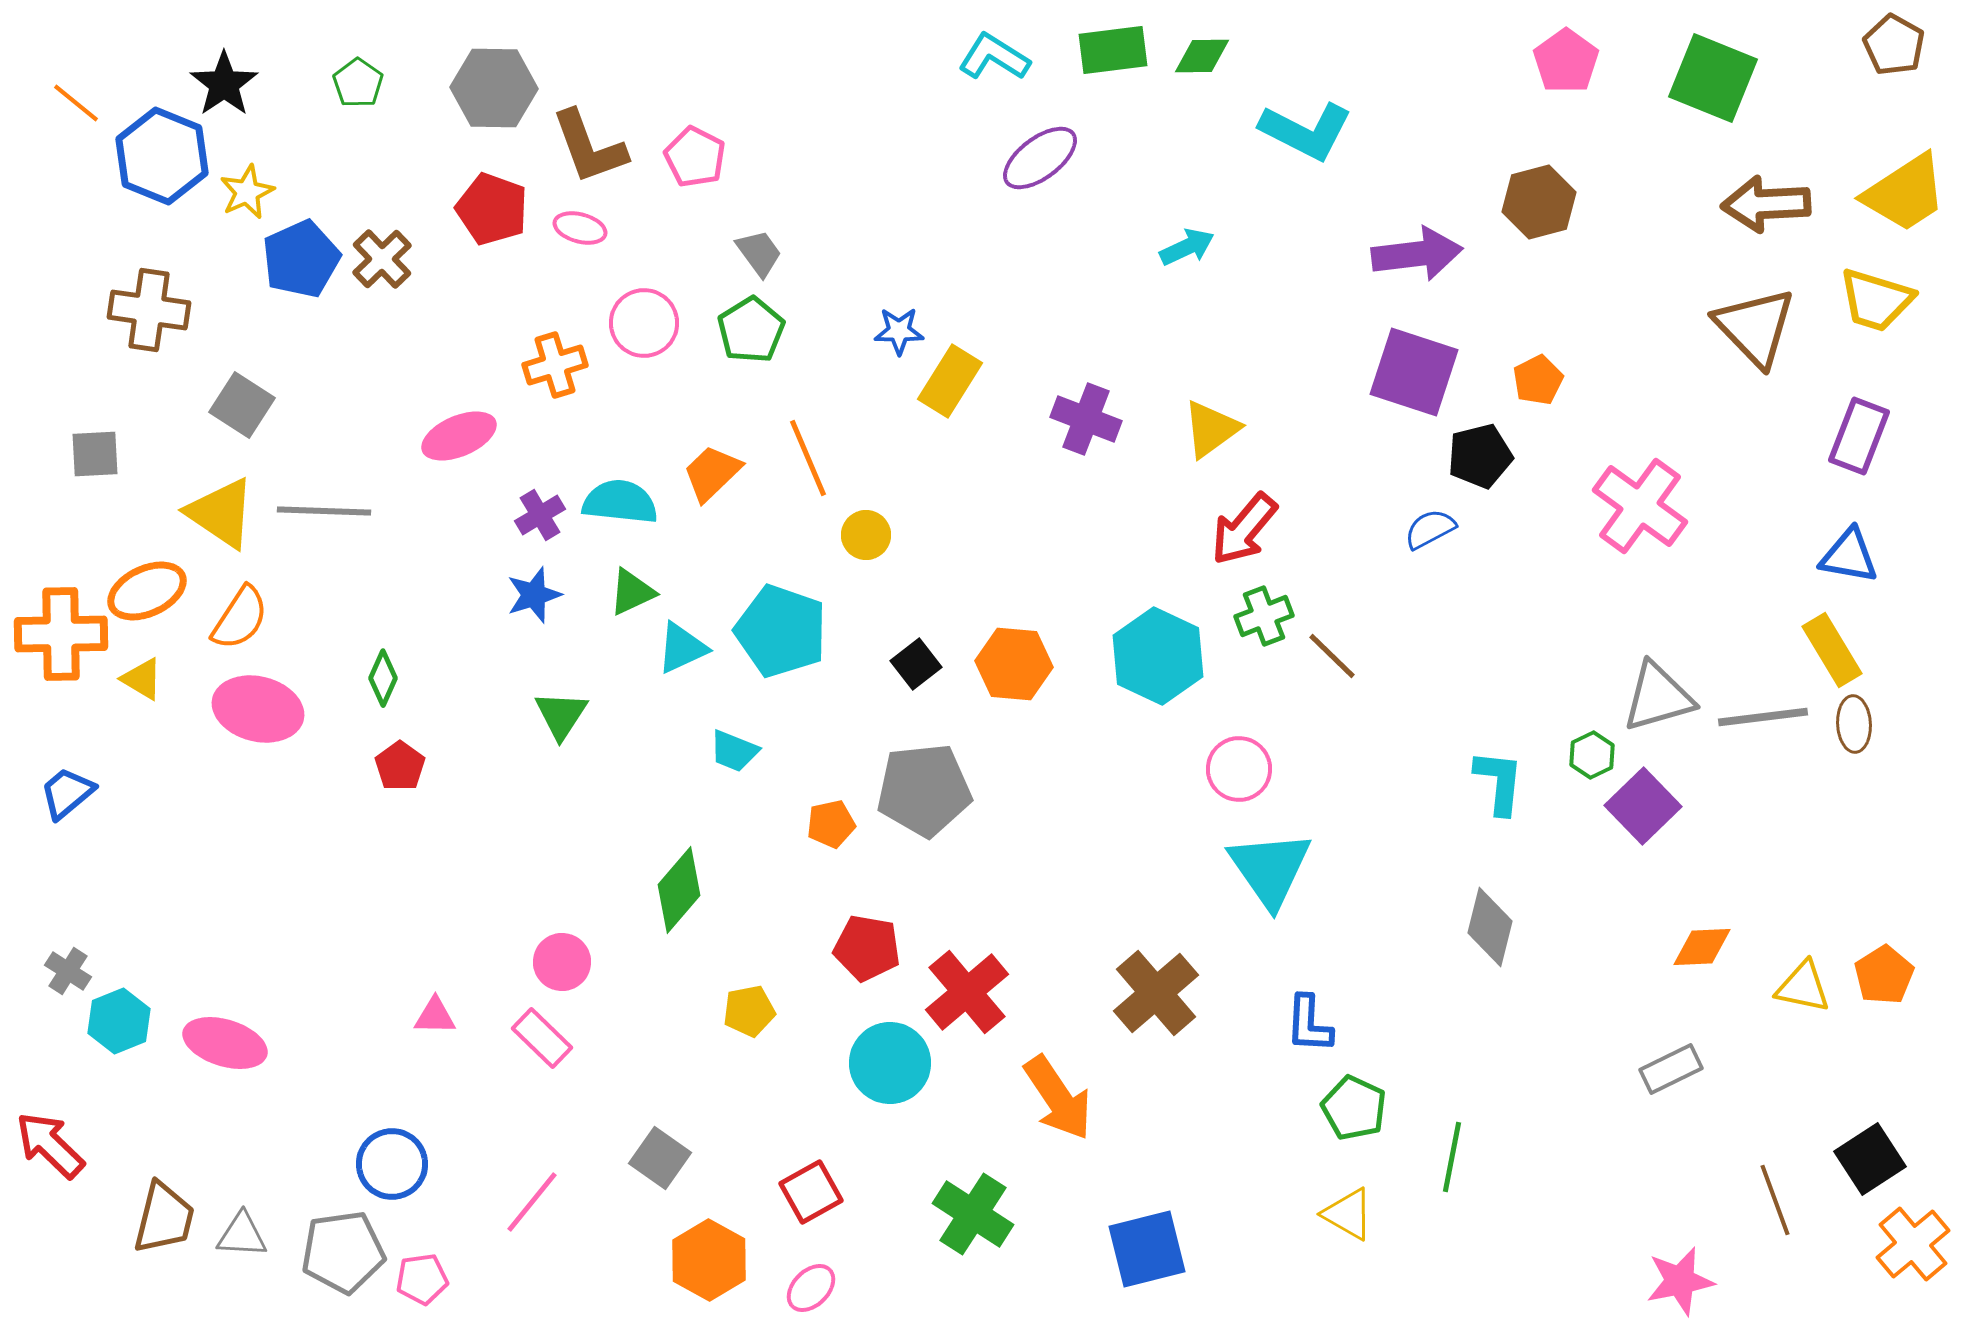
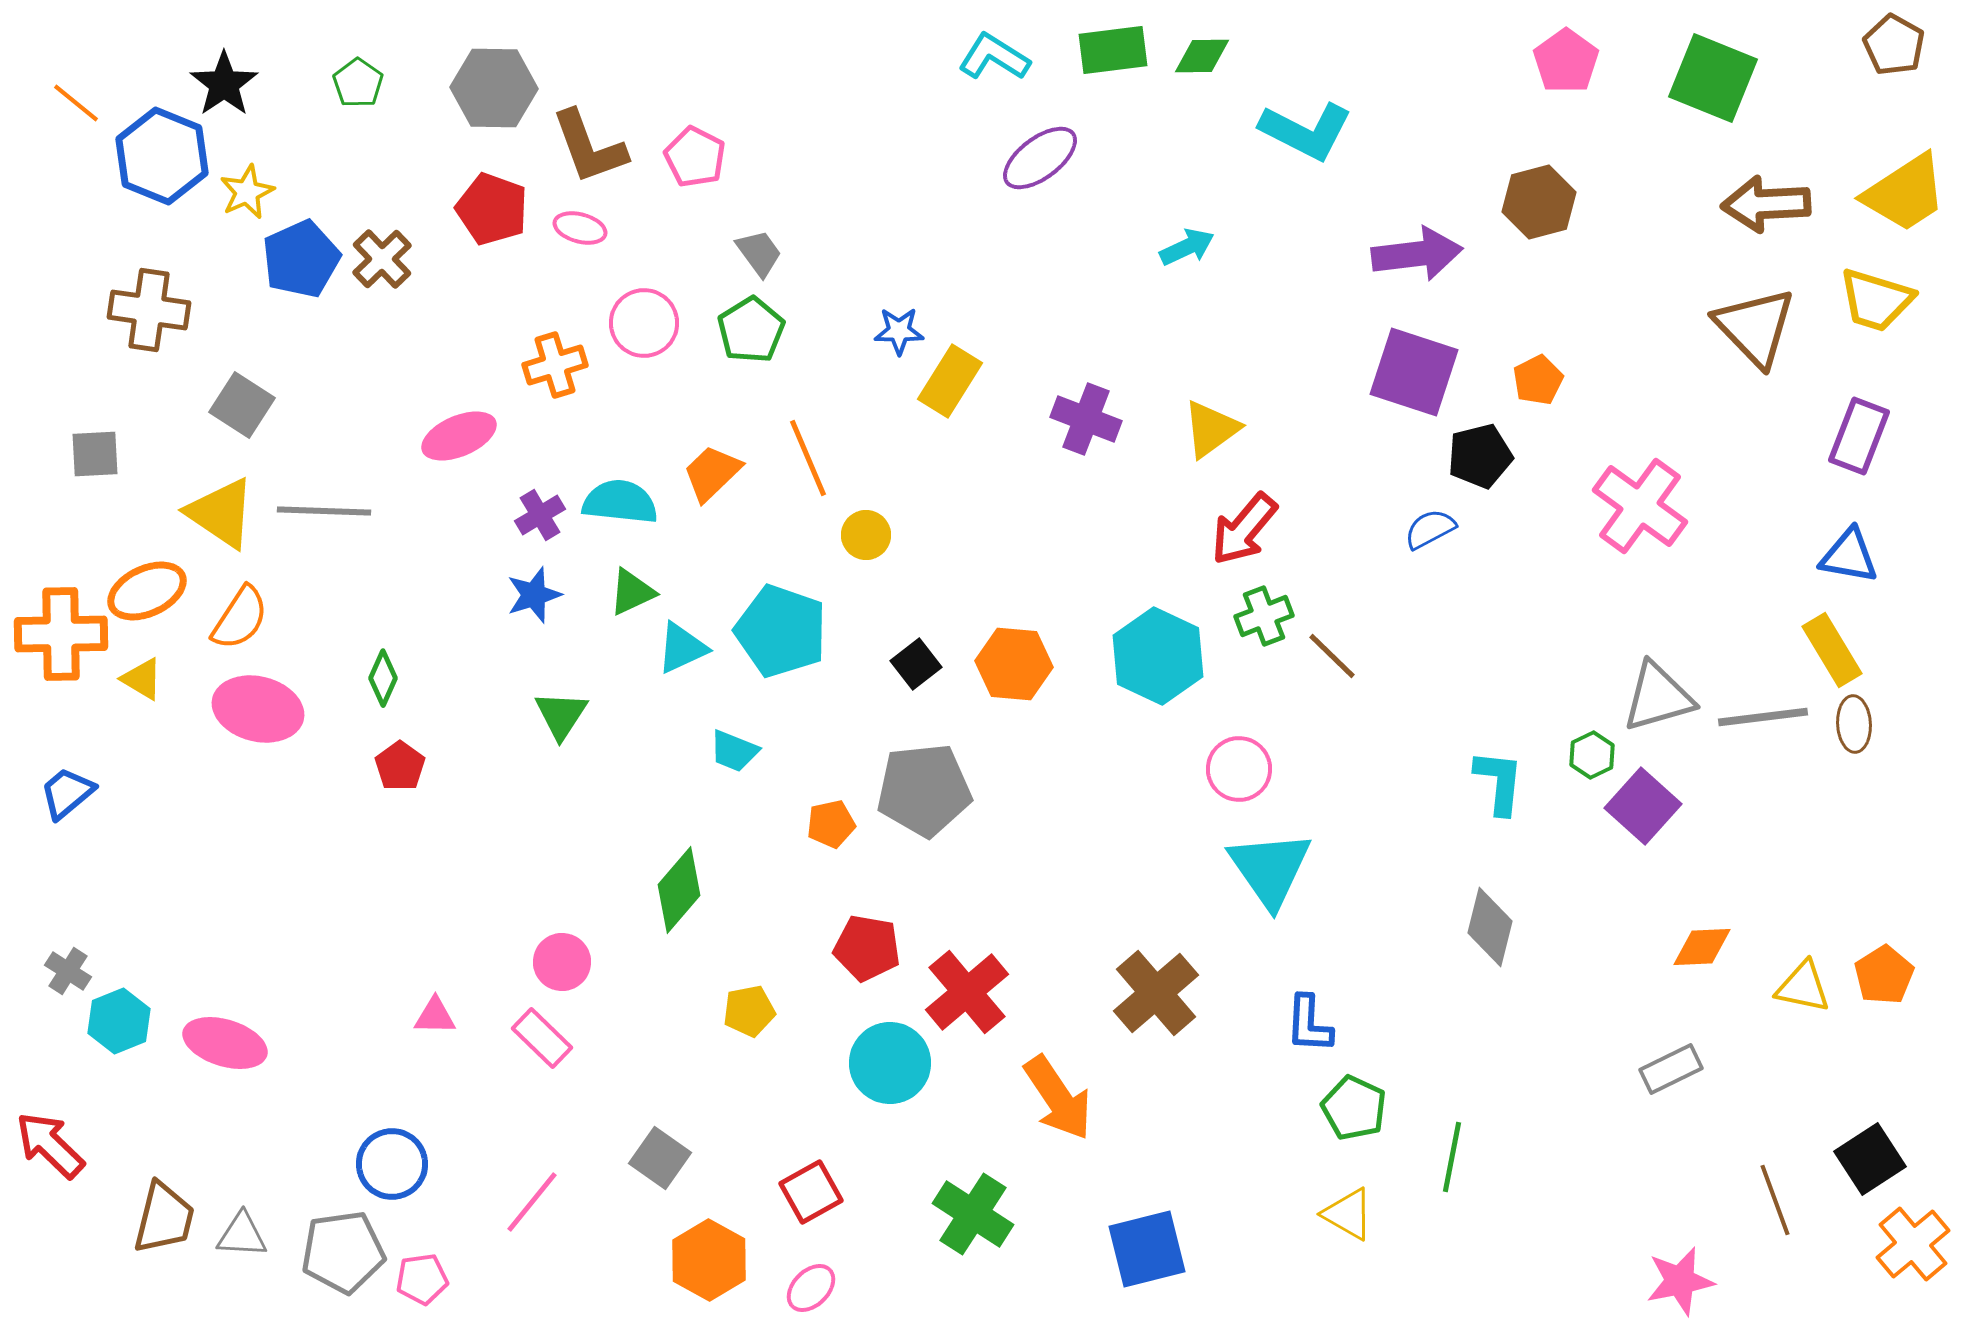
purple square at (1643, 806): rotated 4 degrees counterclockwise
